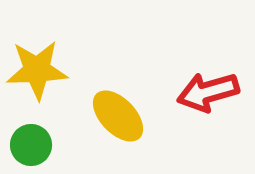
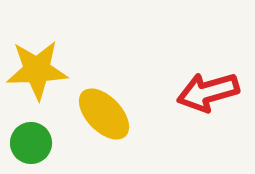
yellow ellipse: moved 14 px left, 2 px up
green circle: moved 2 px up
